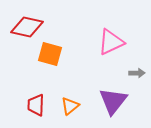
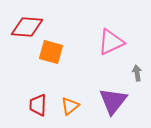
red diamond: rotated 8 degrees counterclockwise
orange square: moved 1 px right, 2 px up
gray arrow: rotated 98 degrees counterclockwise
red trapezoid: moved 2 px right
